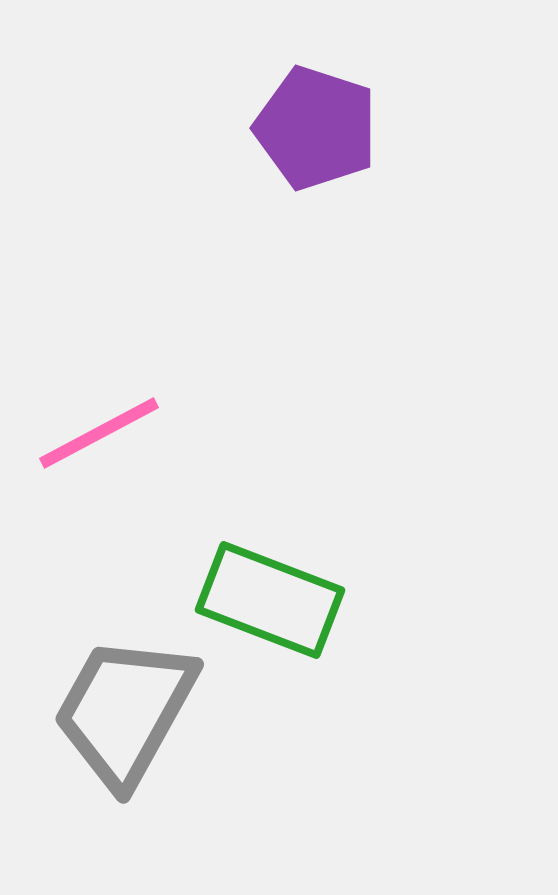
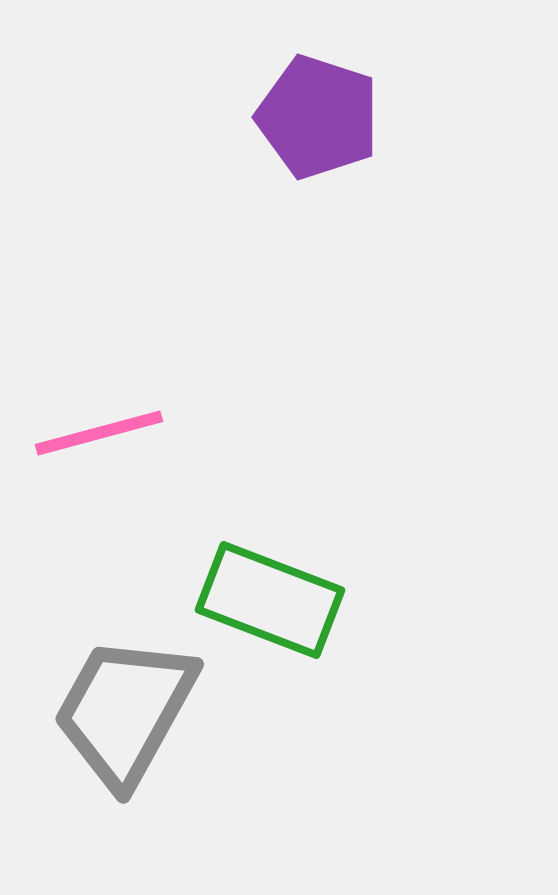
purple pentagon: moved 2 px right, 11 px up
pink line: rotated 13 degrees clockwise
